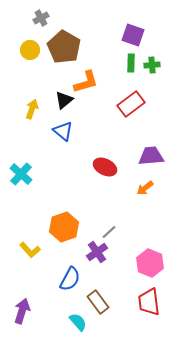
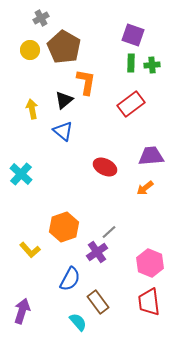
orange L-shape: rotated 64 degrees counterclockwise
yellow arrow: rotated 30 degrees counterclockwise
